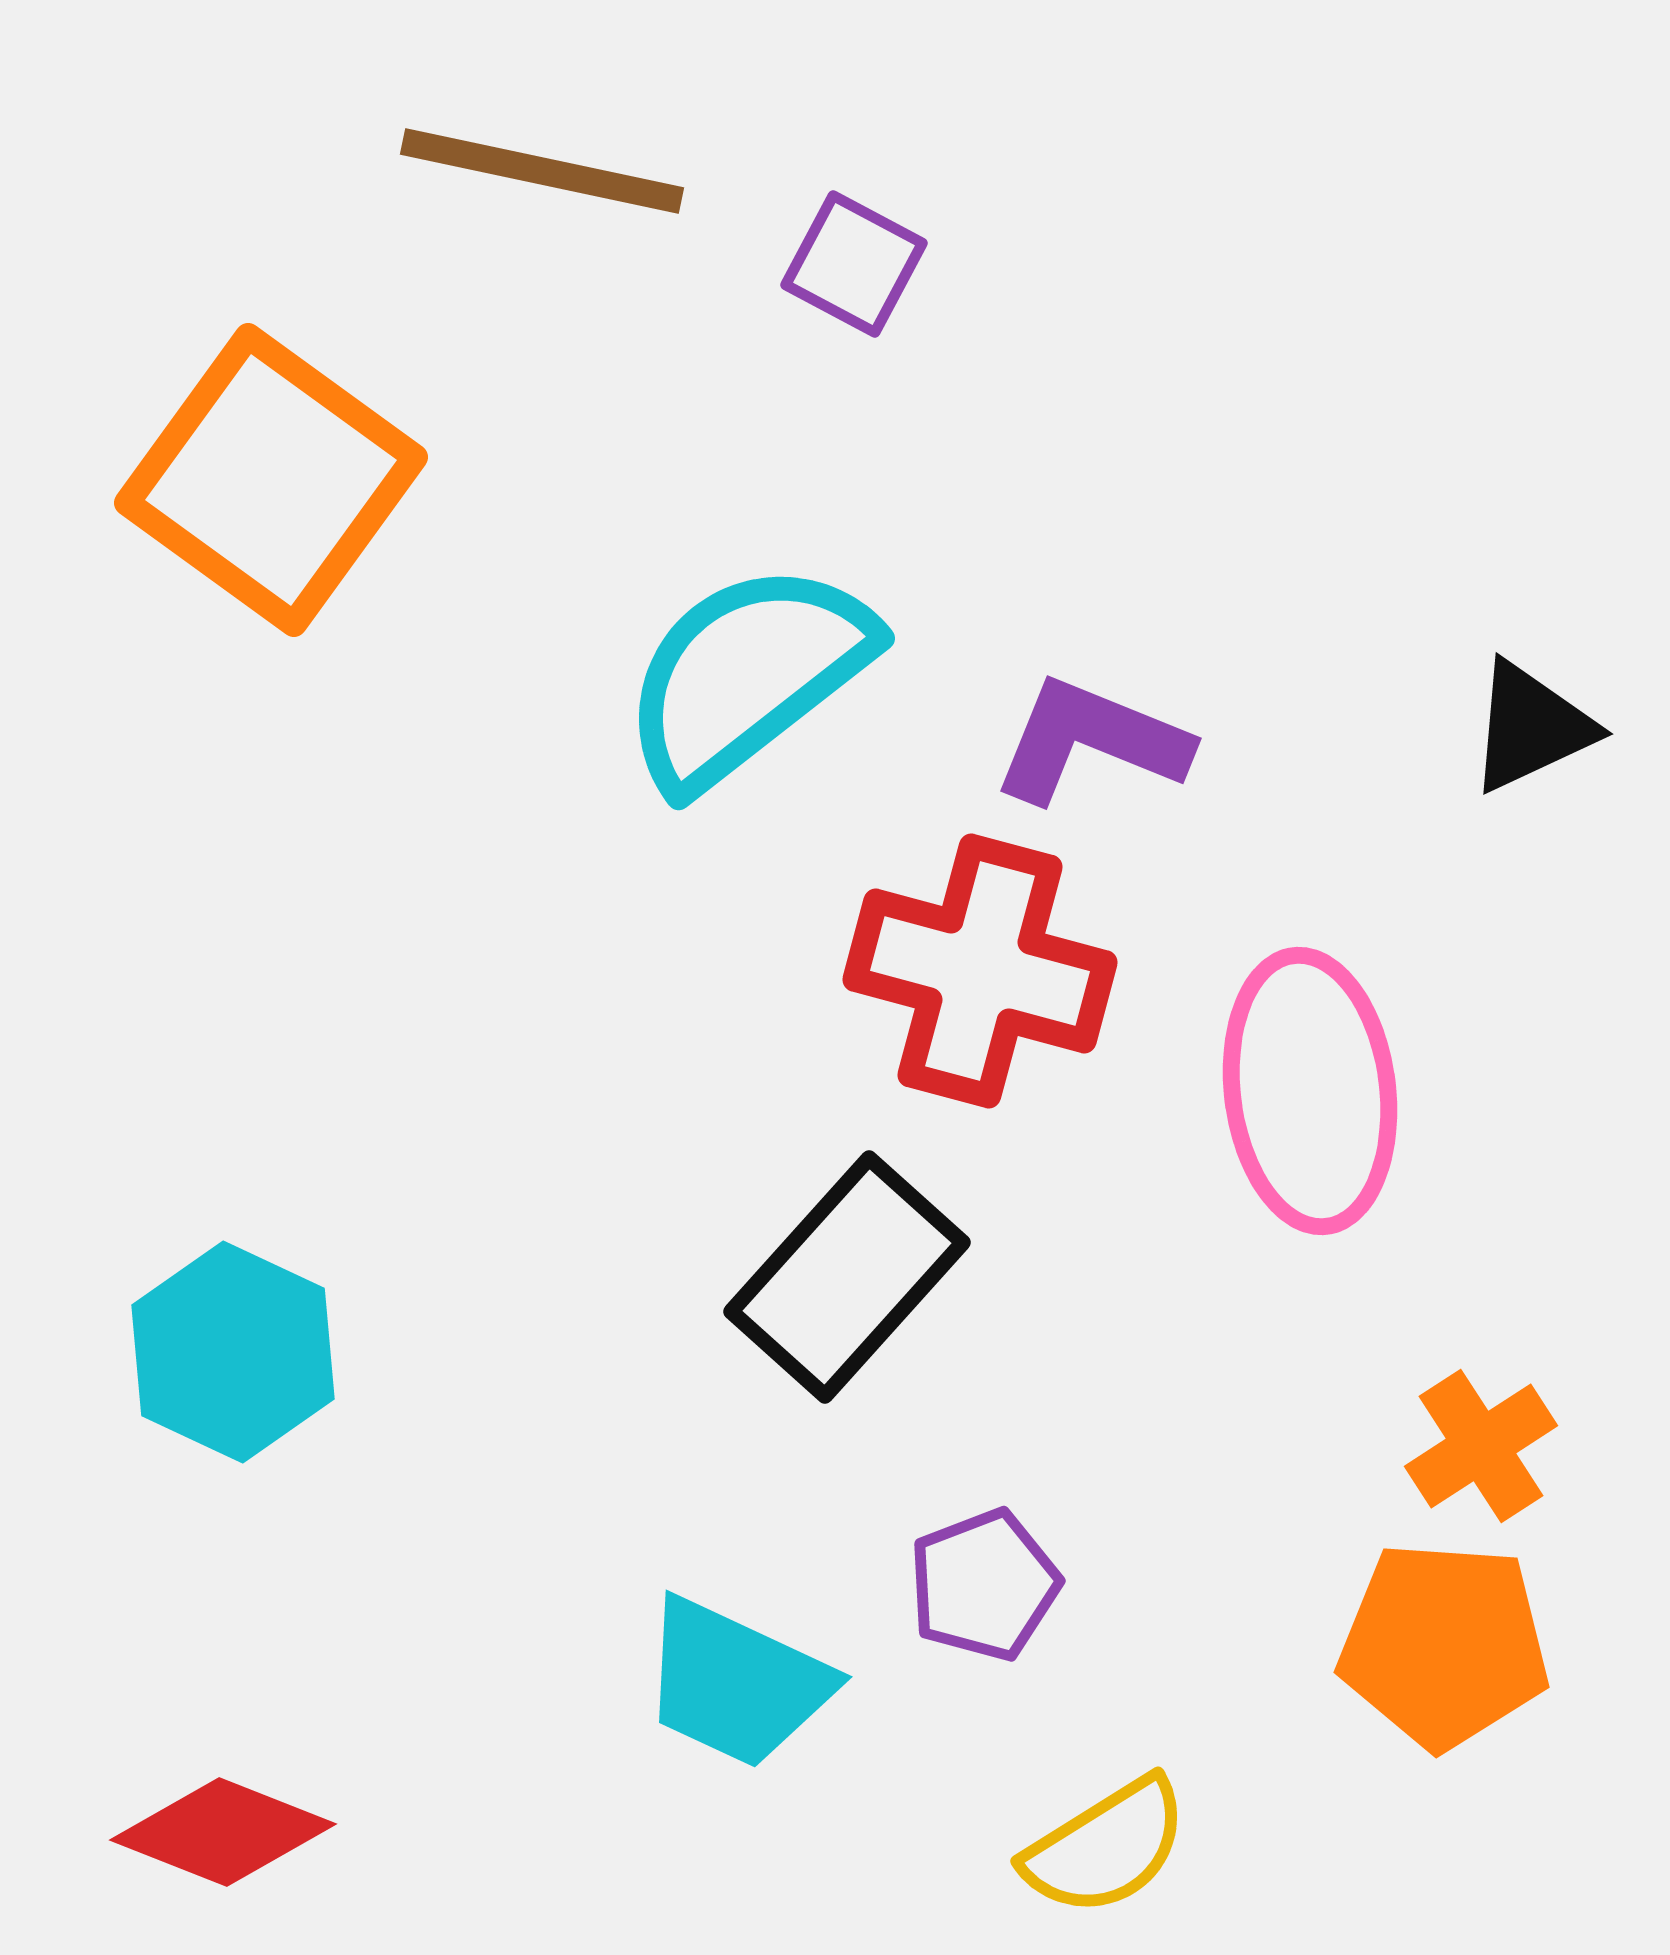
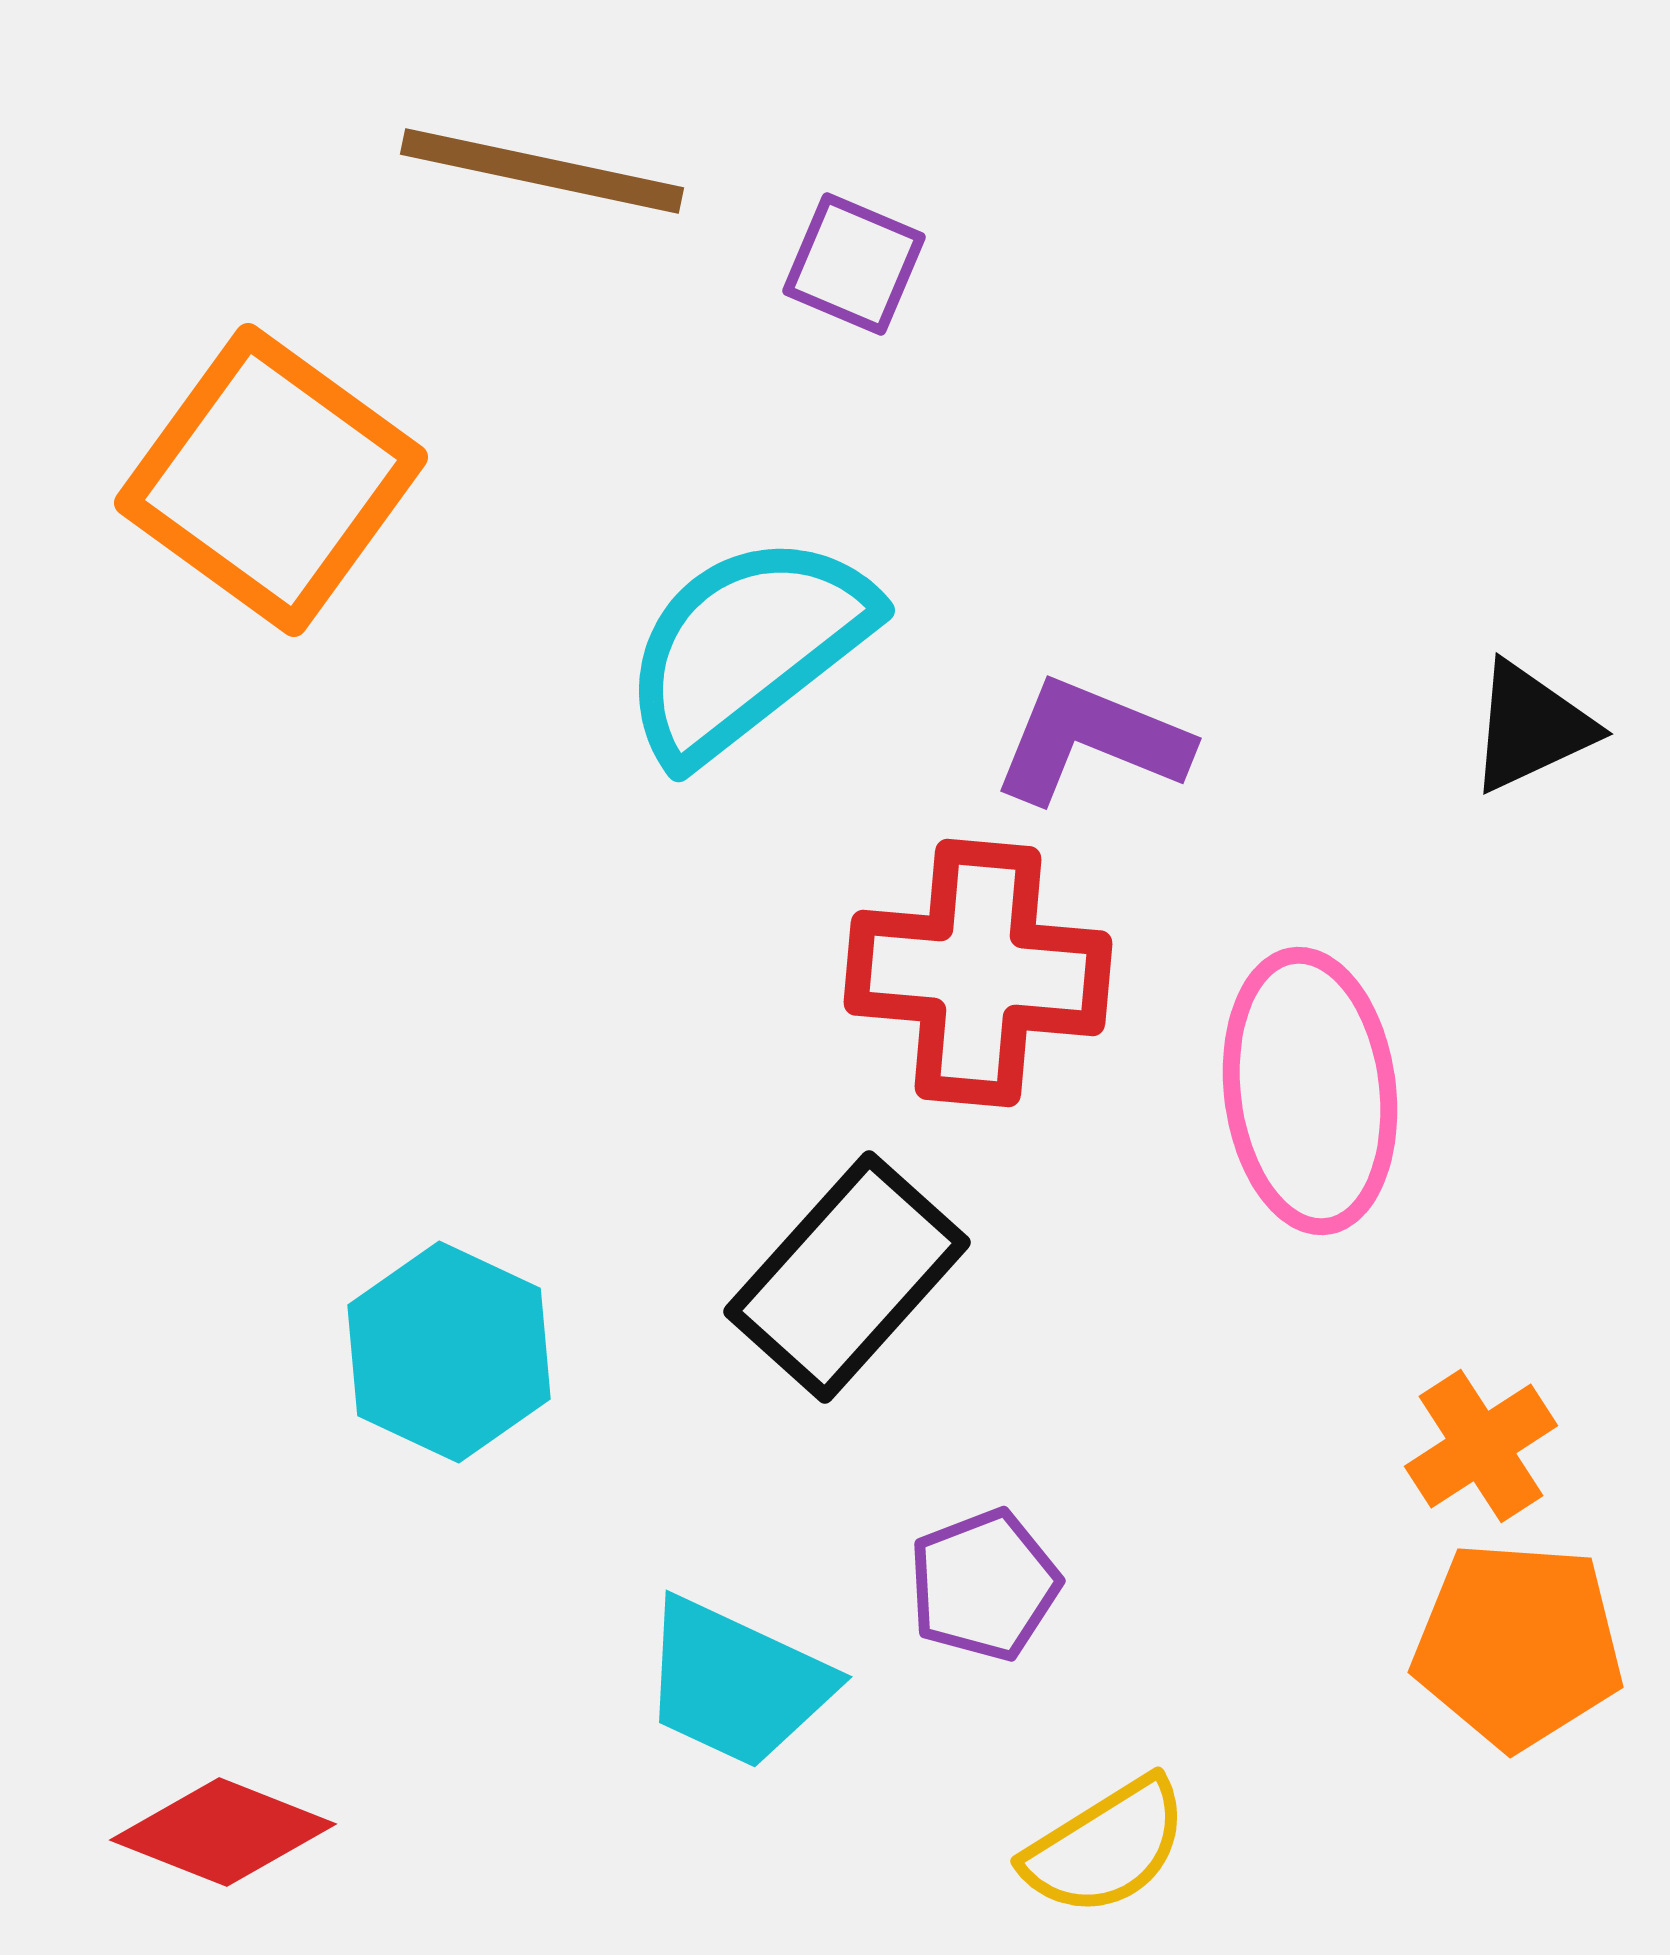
purple square: rotated 5 degrees counterclockwise
cyan semicircle: moved 28 px up
red cross: moved 2 px left, 2 px down; rotated 10 degrees counterclockwise
cyan hexagon: moved 216 px right
orange pentagon: moved 74 px right
